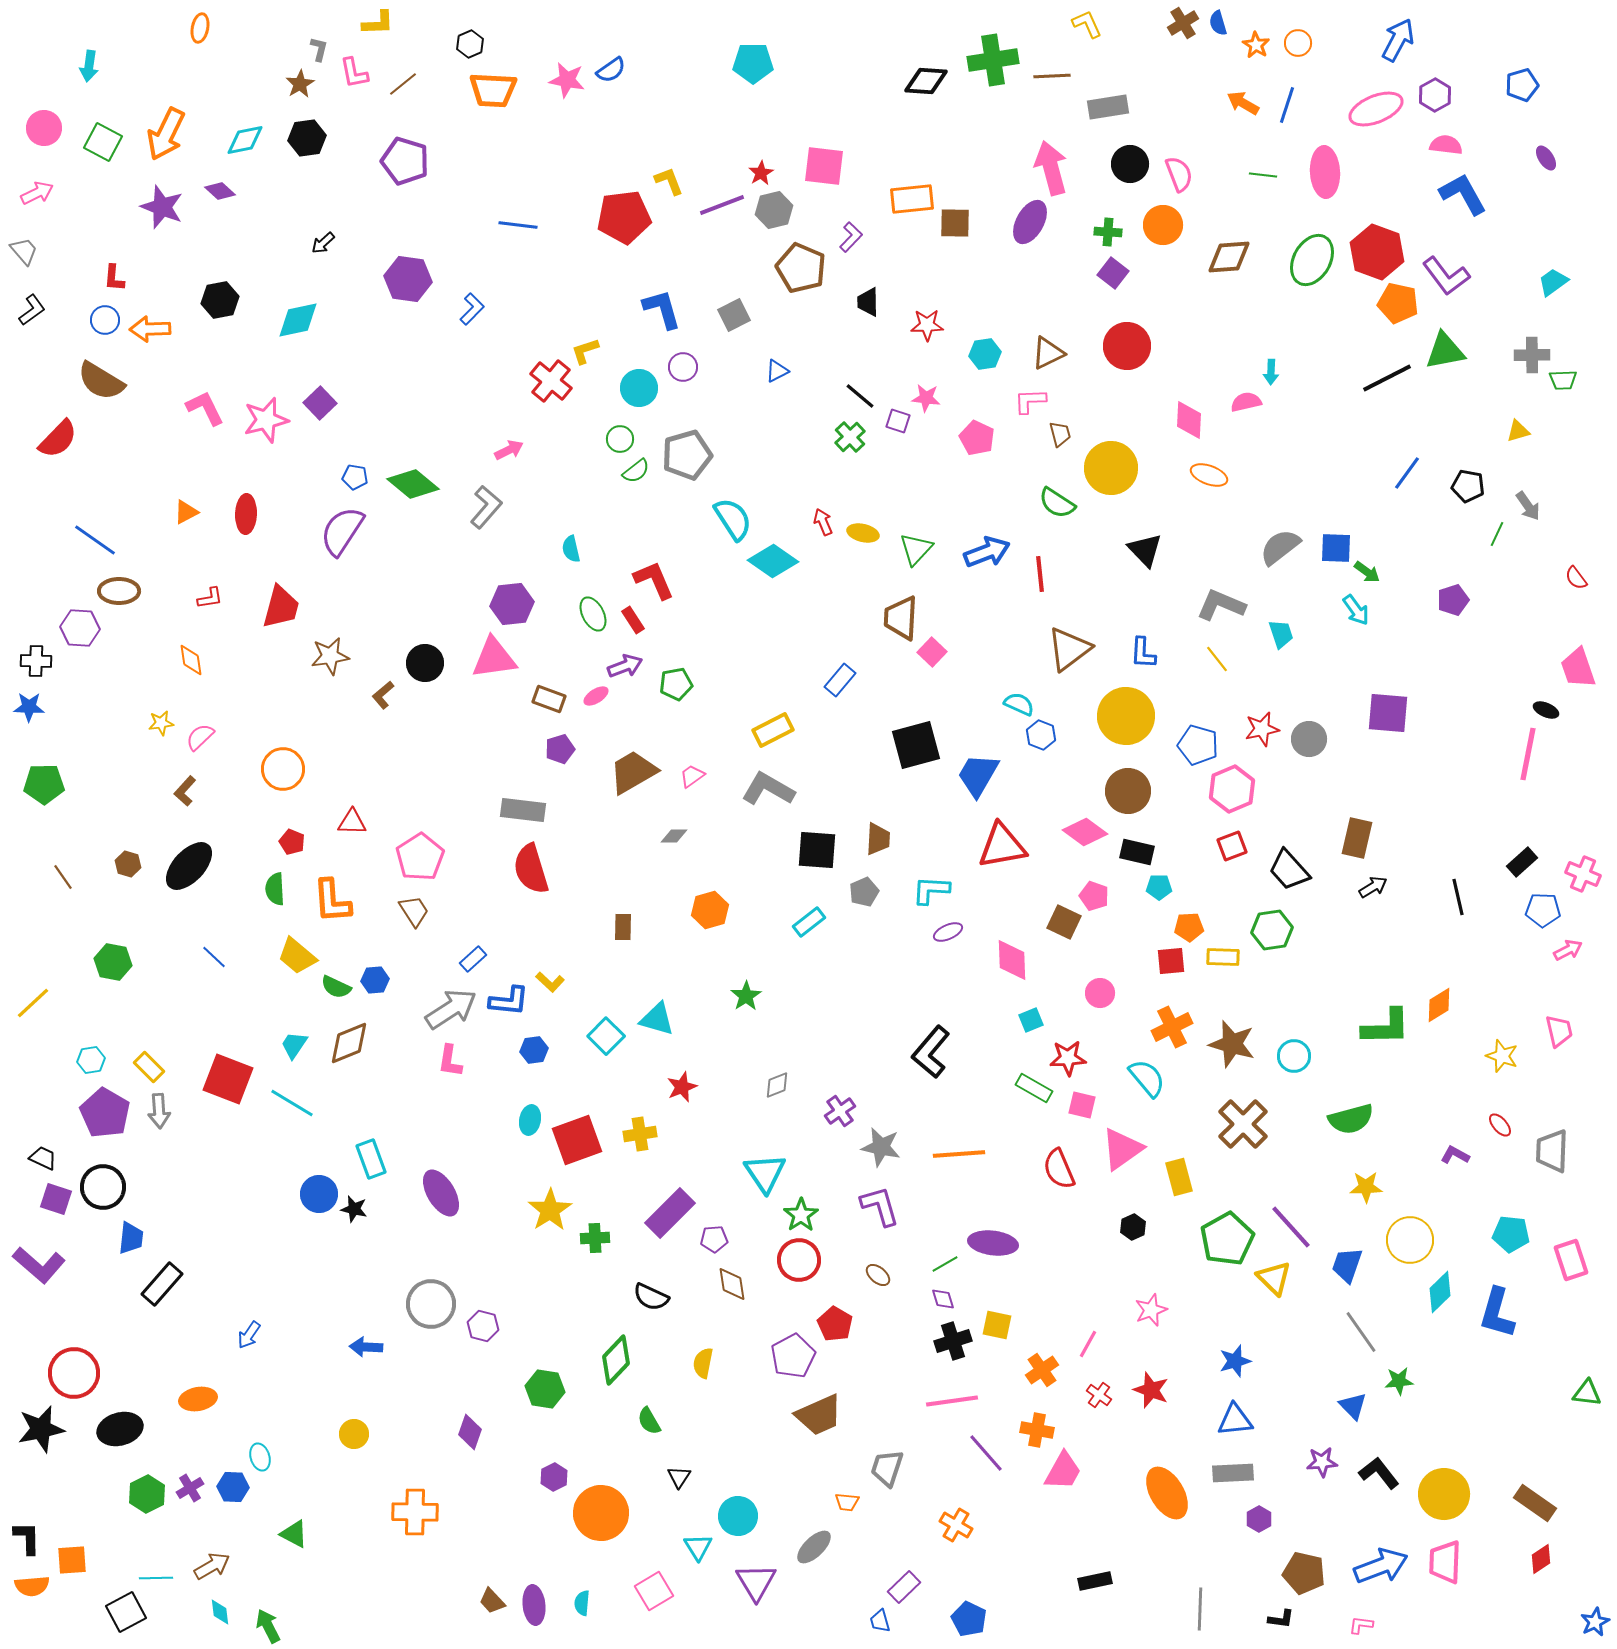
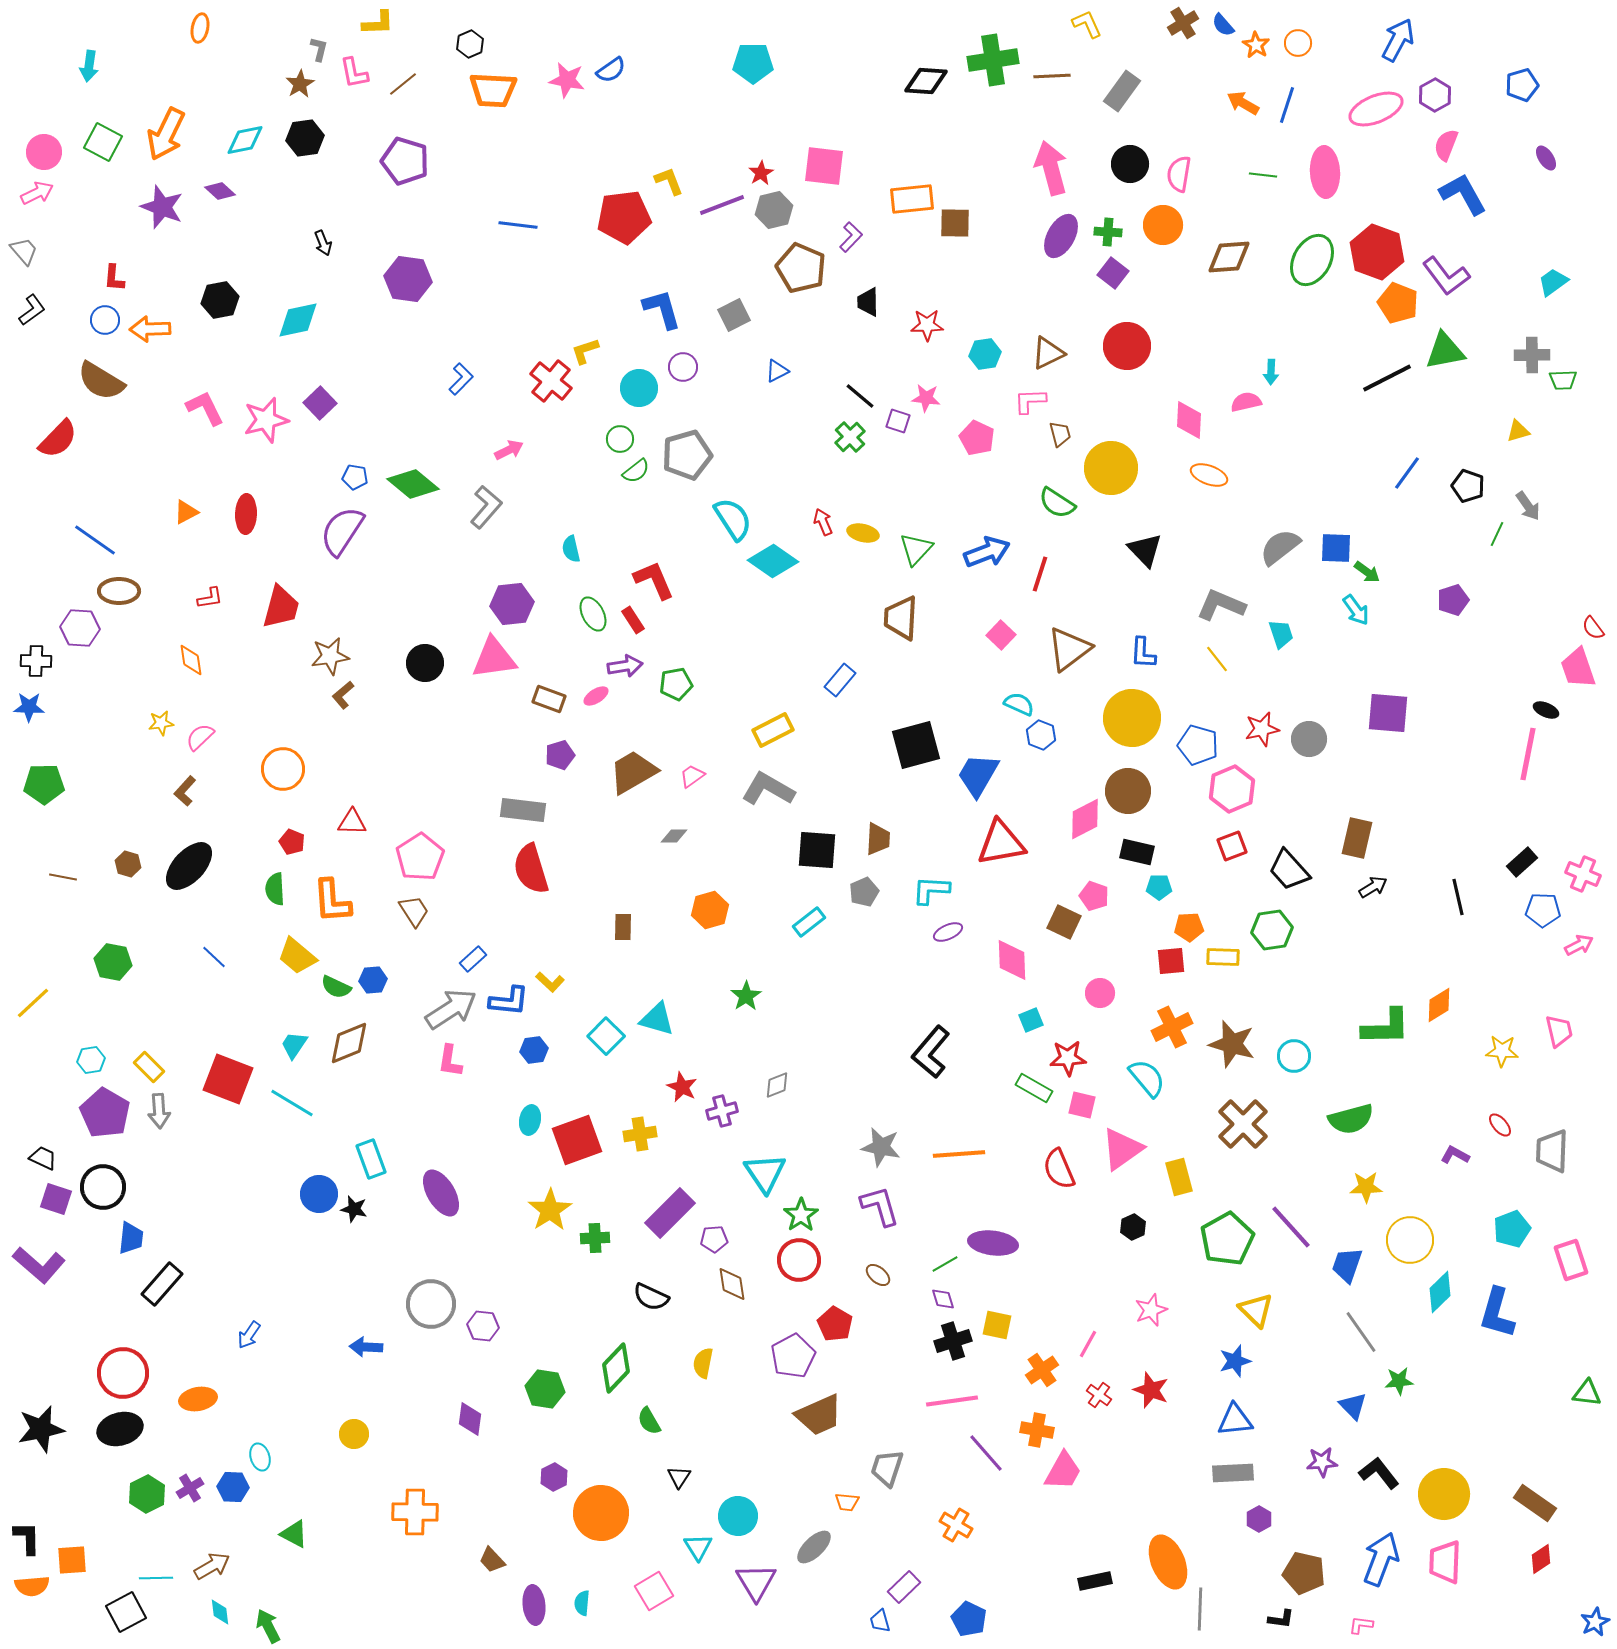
blue semicircle at (1218, 23): moved 5 px right, 2 px down; rotated 25 degrees counterclockwise
gray rectangle at (1108, 107): moved 14 px right, 16 px up; rotated 45 degrees counterclockwise
pink circle at (44, 128): moved 24 px down
black hexagon at (307, 138): moved 2 px left
pink semicircle at (1446, 145): rotated 76 degrees counterclockwise
pink semicircle at (1179, 174): rotated 150 degrees counterclockwise
purple ellipse at (1030, 222): moved 31 px right, 14 px down
black arrow at (323, 243): rotated 70 degrees counterclockwise
orange pentagon at (1398, 303): rotated 9 degrees clockwise
blue L-shape at (472, 309): moved 11 px left, 70 px down
black pentagon at (1468, 486): rotated 8 degrees clockwise
red line at (1040, 574): rotated 24 degrees clockwise
red semicircle at (1576, 578): moved 17 px right, 50 px down
pink square at (932, 652): moved 69 px right, 17 px up
purple arrow at (625, 666): rotated 12 degrees clockwise
brown L-shape at (383, 695): moved 40 px left
yellow circle at (1126, 716): moved 6 px right, 2 px down
purple pentagon at (560, 749): moved 6 px down
pink diamond at (1085, 832): moved 13 px up; rotated 63 degrees counterclockwise
red triangle at (1002, 846): moved 1 px left, 3 px up
brown line at (63, 877): rotated 44 degrees counterclockwise
pink arrow at (1568, 950): moved 11 px right, 5 px up
blue hexagon at (375, 980): moved 2 px left
yellow star at (1502, 1056): moved 5 px up; rotated 16 degrees counterclockwise
red star at (682, 1087): rotated 24 degrees counterclockwise
purple cross at (840, 1111): moved 118 px left; rotated 20 degrees clockwise
cyan pentagon at (1511, 1234): moved 1 px right, 5 px up; rotated 27 degrees counterclockwise
yellow triangle at (1274, 1278): moved 18 px left, 32 px down
purple hexagon at (483, 1326): rotated 8 degrees counterclockwise
green diamond at (616, 1360): moved 8 px down
red circle at (74, 1373): moved 49 px right
purple diamond at (470, 1432): moved 13 px up; rotated 12 degrees counterclockwise
orange ellipse at (1167, 1493): moved 1 px right, 69 px down; rotated 8 degrees clockwise
blue arrow at (1381, 1566): moved 7 px up; rotated 48 degrees counterclockwise
brown trapezoid at (492, 1601): moved 41 px up
